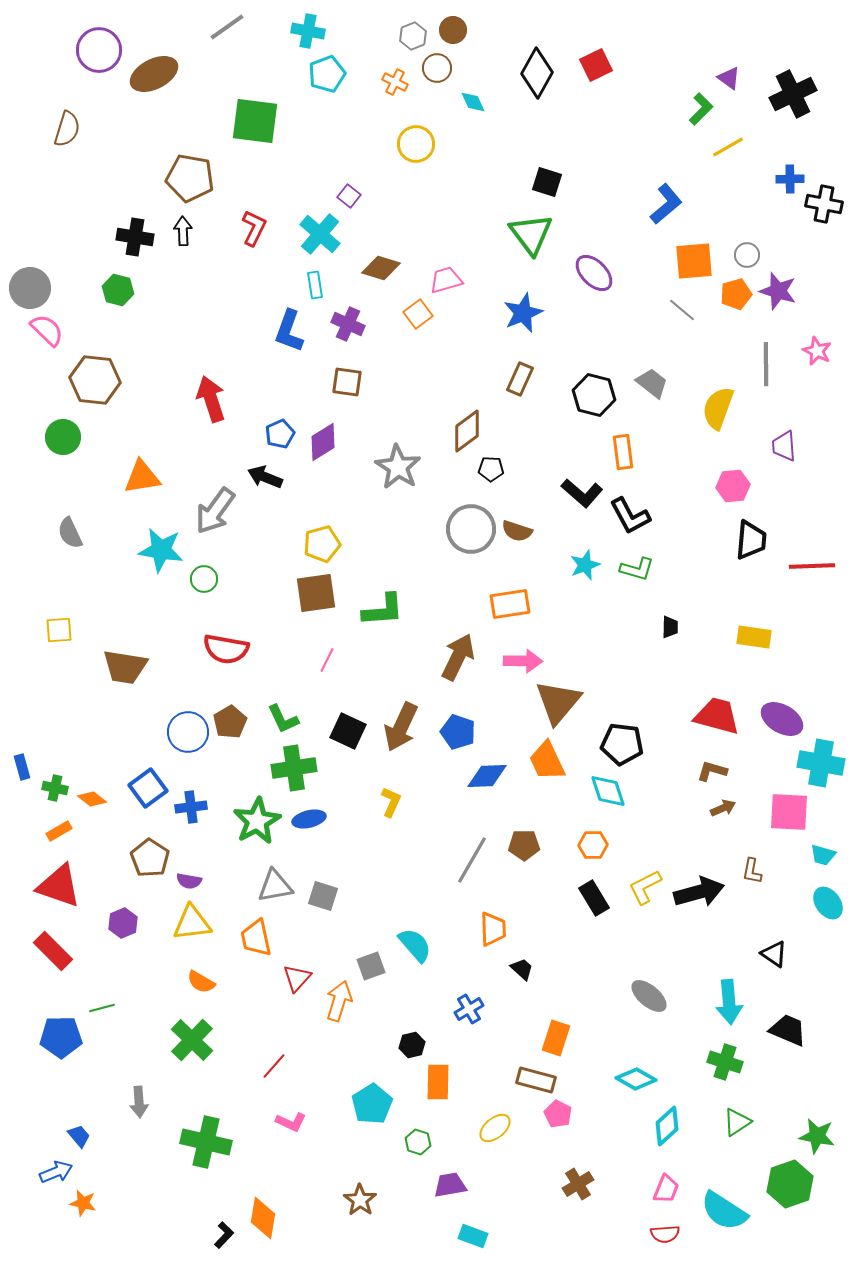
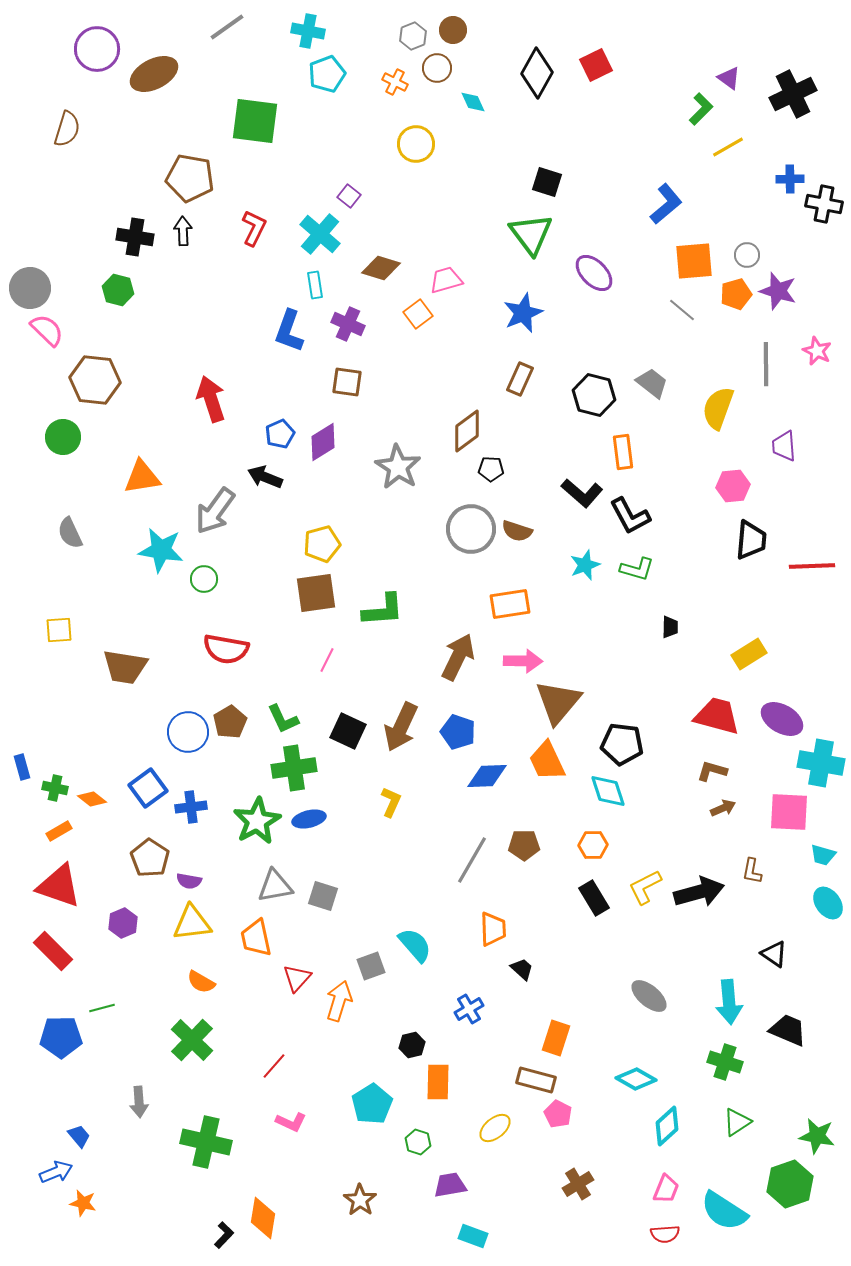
purple circle at (99, 50): moved 2 px left, 1 px up
yellow rectangle at (754, 637): moved 5 px left, 17 px down; rotated 40 degrees counterclockwise
